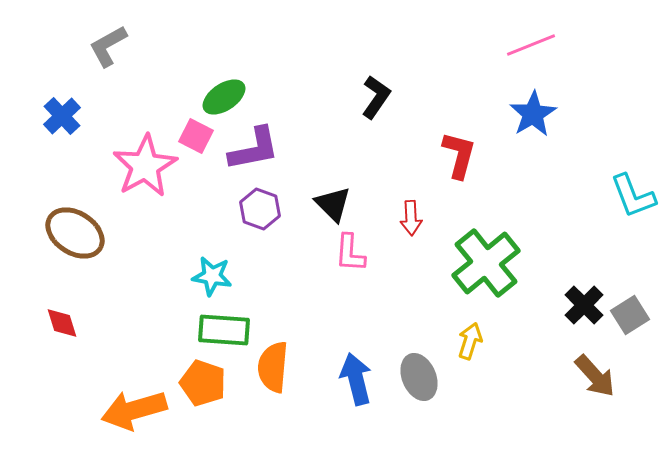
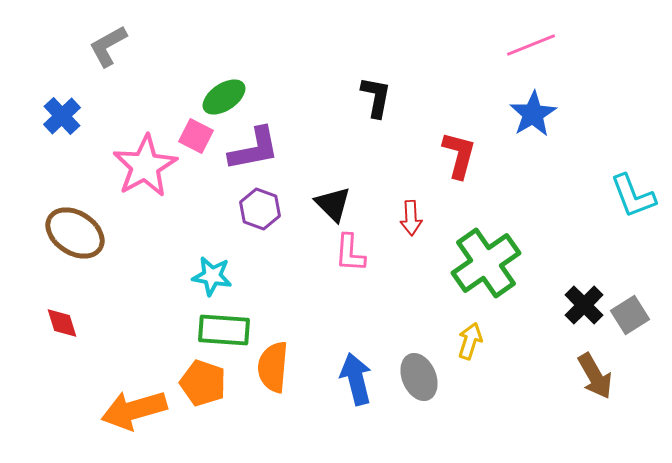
black L-shape: rotated 24 degrees counterclockwise
green cross: rotated 4 degrees clockwise
brown arrow: rotated 12 degrees clockwise
